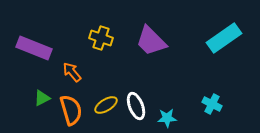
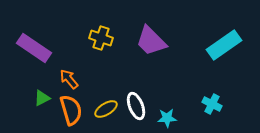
cyan rectangle: moved 7 px down
purple rectangle: rotated 12 degrees clockwise
orange arrow: moved 3 px left, 7 px down
yellow ellipse: moved 4 px down
